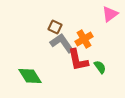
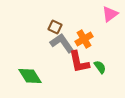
red L-shape: moved 1 px right, 2 px down
